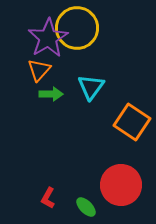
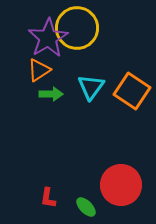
orange triangle: rotated 15 degrees clockwise
orange square: moved 31 px up
red L-shape: rotated 20 degrees counterclockwise
